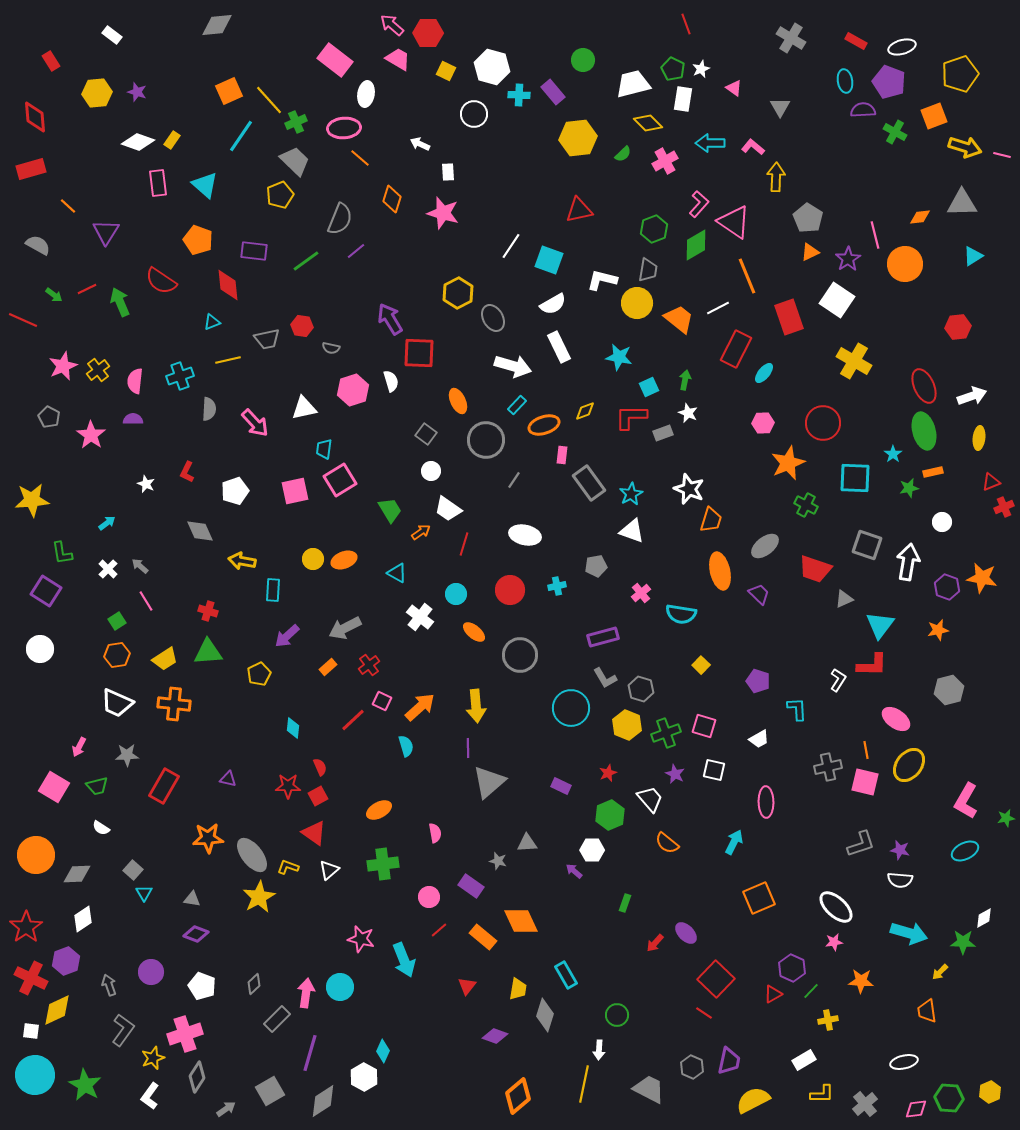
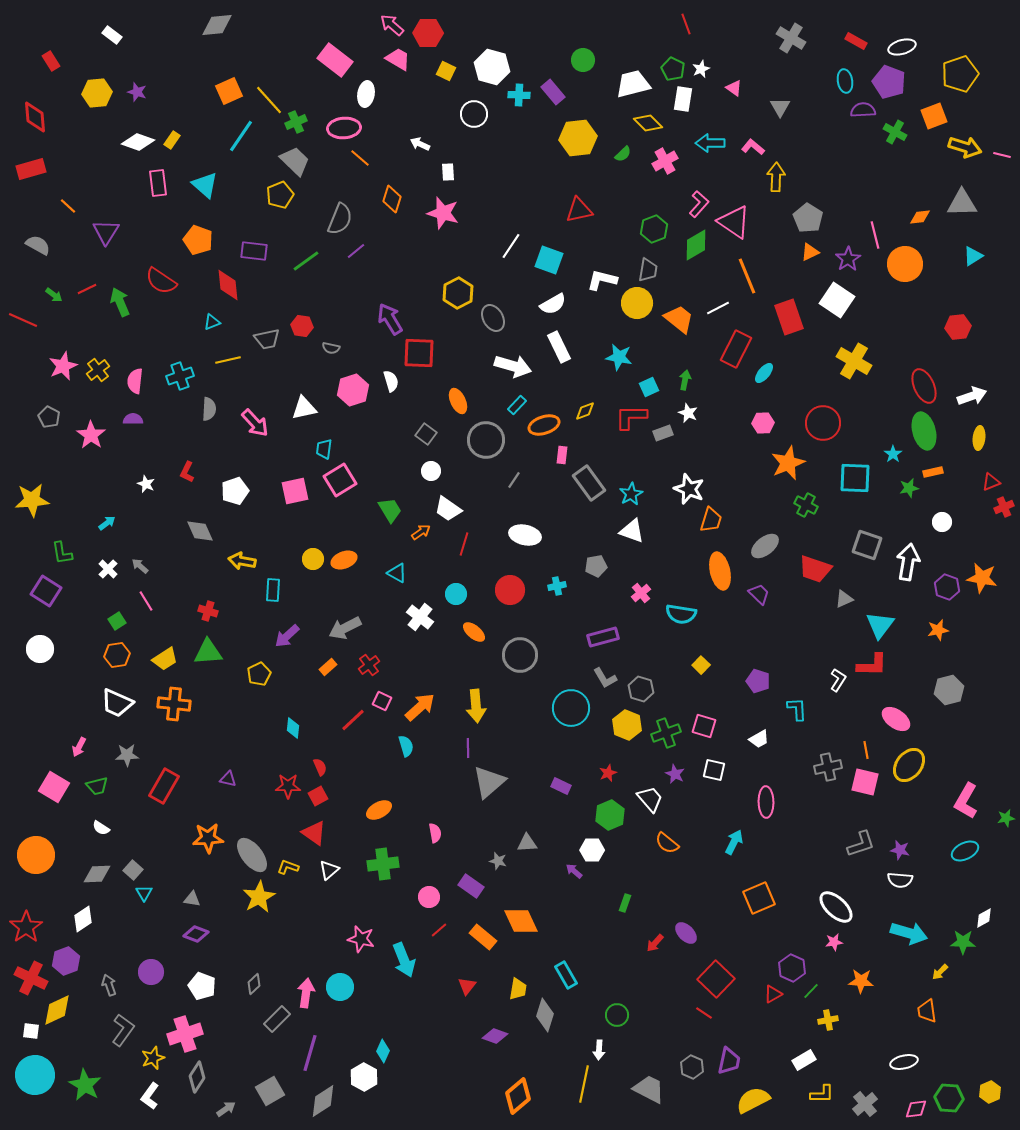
gray diamond at (77, 874): moved 20 px right
